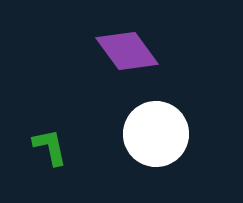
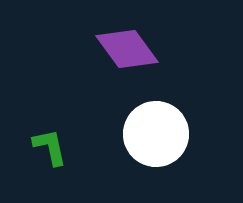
purple diamond: moved 2 px up
